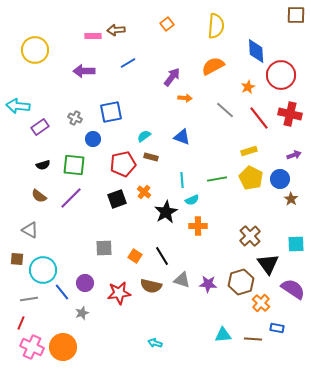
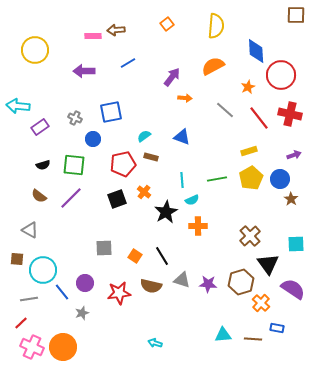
yellow pentagon at (251, 178): rotated 15 degrees clockwise
red line at (21, 323): rotated 24 degrees clockwise
